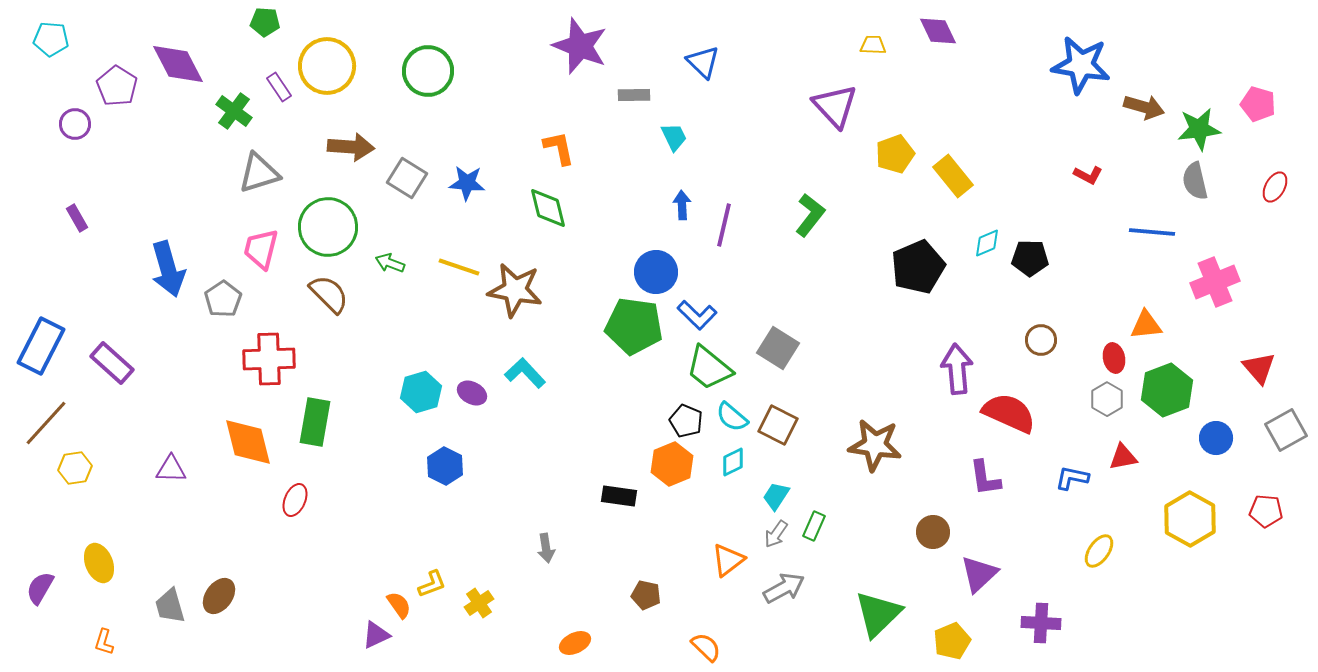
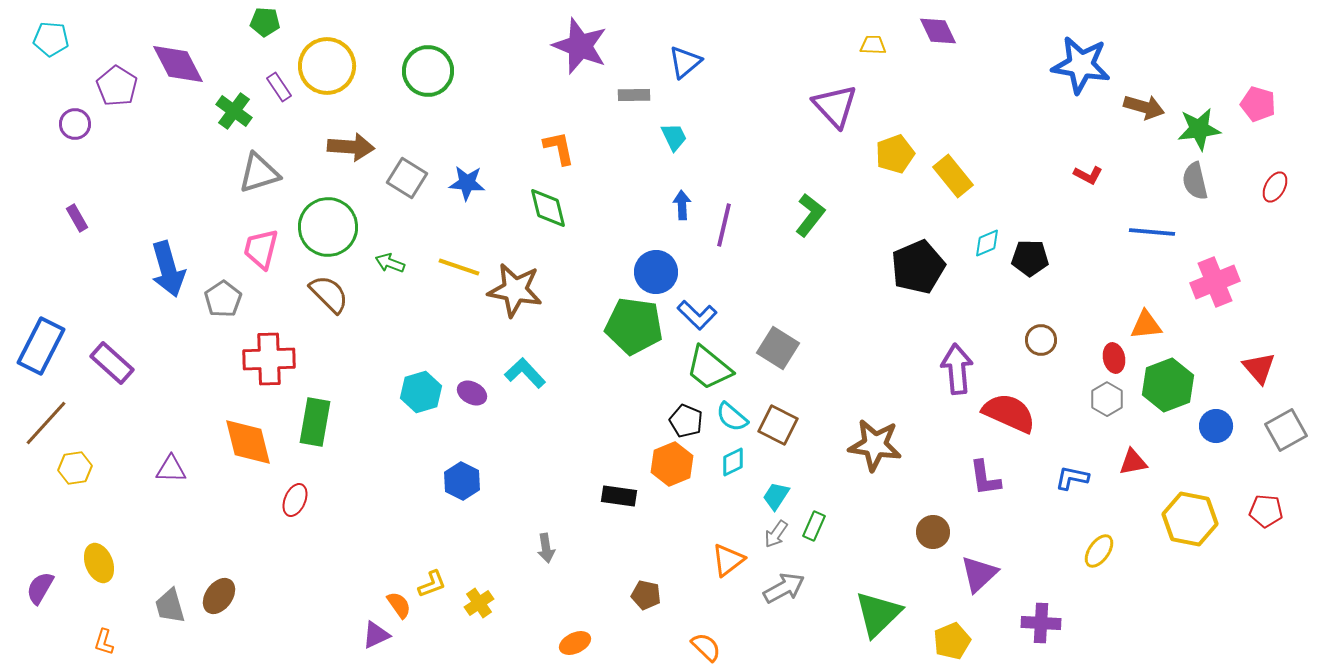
blue triangle at (703, 62): moved 18 px left; rotated 36 degrees clockwise
green hexagon at (1167, 390): moved 1 px right, 5 px up
blue circle at (1216, 438): moved 12 px up
red triangle at (1123, 457): moved 10 px right, 5 px down
blue hexagon at (445, 466): moved 17 px right, 15 px down
yellow hexagon at (1190, 519): rotated 18 degrees counterclockwise
